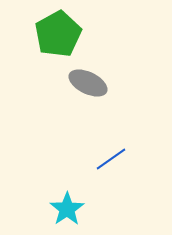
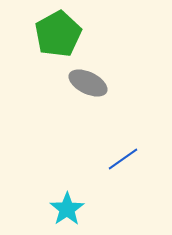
blue line: moved 12 px right
